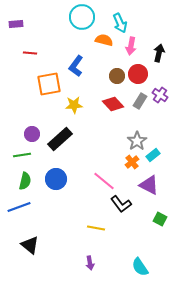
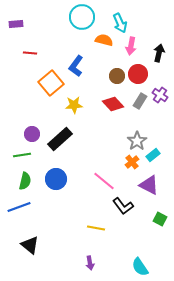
orange square: moved 2 px right, 1 px up; rotated 30 degrees counterclockwise
black L-shape: moved 2 px right, 2 px down
